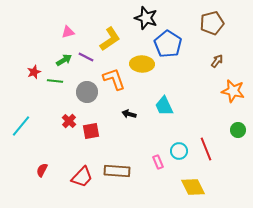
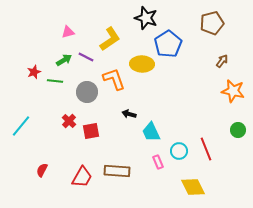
blue pentagon: rotated 8 degrees clockwise
brown arrow: moved 5 px right
cyan trapezoid: moved 13 px left, 26 px down
red trapezoid: rotated 15 degrees counterclockwise
